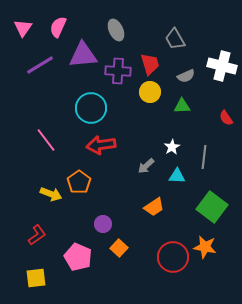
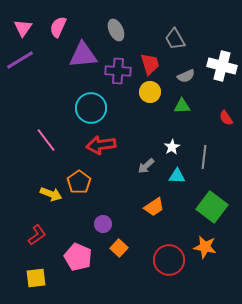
purple line: moved 20 px left, 5 px up
red circle: moved 4 px left, 3 px down
